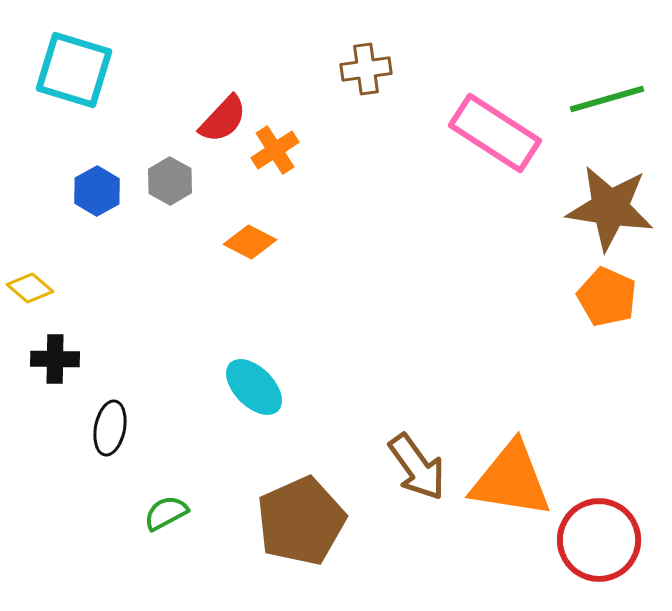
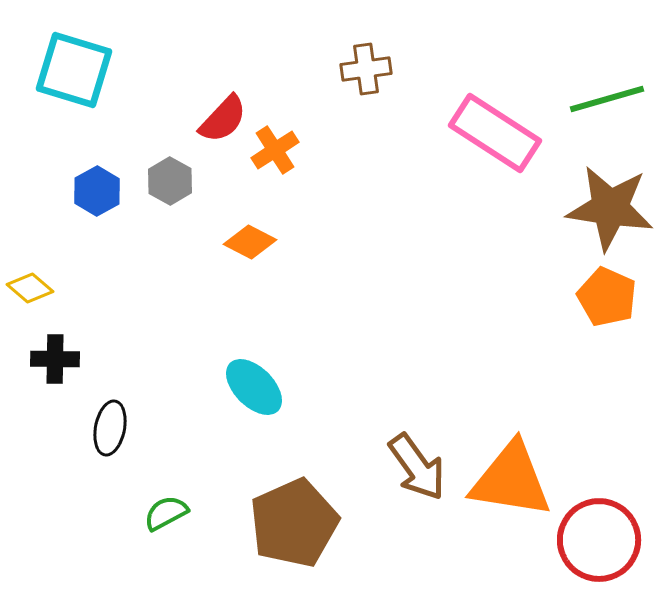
brown pentagon: moved 7 px left, 2 px down
